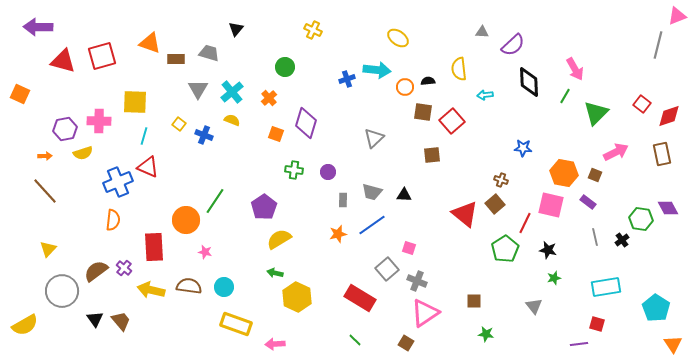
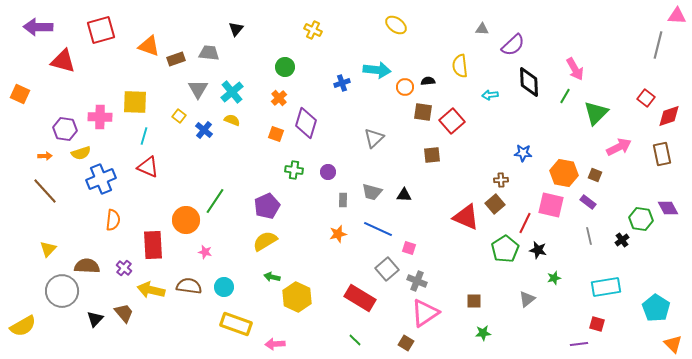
pink triangle at (677, 16): rotated 24 degrees clockwise
gray triangle at (482, 32): moved 3 px up
yellow ellipse at (398, 38): moved 2 px left, 13 px up
orange triangle at (150, 43): moved 1 px left, 3 px down
gray trapezoid at (209, 53): rotated 10 degrees counterclockwise
red square at (102, 56): moved 1 px left, 26 px up
brown rectangle at (176, 59): rotated 18 degrees counterclockwise
yellow semicircle at (459, 69): moved 1 px right, 3 px up
blue cross at (347, 79): moved 5 px left, 4 px down
cyan arrow at (485, 95): moved 5 px right
orange cross at (269, 98): moved 10 px right
red square at (642, 104): moved 4 px right, 6 px up
pink cross at (99, 121): moved 1 px right, 4 px up
yellow square at (179, 124): moved 8 px up
purple hexagon at (65, 129): rotated 20 degrees clockwise
blue cross at (204, 135): moved 5 px up; rotated 18 degrees clockwise
blue star at (523, 148): moved 5 px down
pink arrow at (616, 152): moved 3 px right, 5 px up
yellow semicircle at (83, 153): moved 2 px left
brown cross at (501, 180): rotated 24 degrees counterclockwise
blue cross at (118, 182): moved 17 px left, 3 px up
purple pentagon at (264, 207): moved 3 px right, 1 px up; rotated 10 degrees clockwise
red triangle at (465, 214): moved 1 px right, 3 px down; rotated 16 degrees counterclockwise
blue line at (372, 225): moved 6 px right, 4 px down; rotated 60 degrees clockwise
gray line at (595, 237): moved 6 px left, 1 px up
yellow semicircle at (279, 239): moved 14 px left, 2 px down
red rectangle at (154, 247): moved 1 px left, 2 px up
black star at (548, 250): moved 10 px left
brown semicircle at (96, 271): moved 9 px left, 5 px up; rotated 40 degrees clockwise
green arrow at (275, 273): moved 3 px left, 4 px down
gray triangle at (534, 306): moved 7 px left, 7 px up; rotated 30 degrees clockwise
black triangle at (95, 319): rotated 18 degrees clockwise
brown trapezoid at (121, 321): moved 3 px right, 8 px up
yellow semicircle at (25, 325): moved 2 px left, 1 px down
green star at (486, 334): moved 3 px left, 1 px up; rotated 14 degrees counterclockwise
orange triangle at (673, 344): rotated 12 degrees counterclockwise
